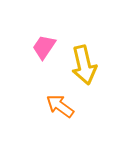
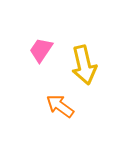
pink trapezoid: moved 3 px left, 3 px down
